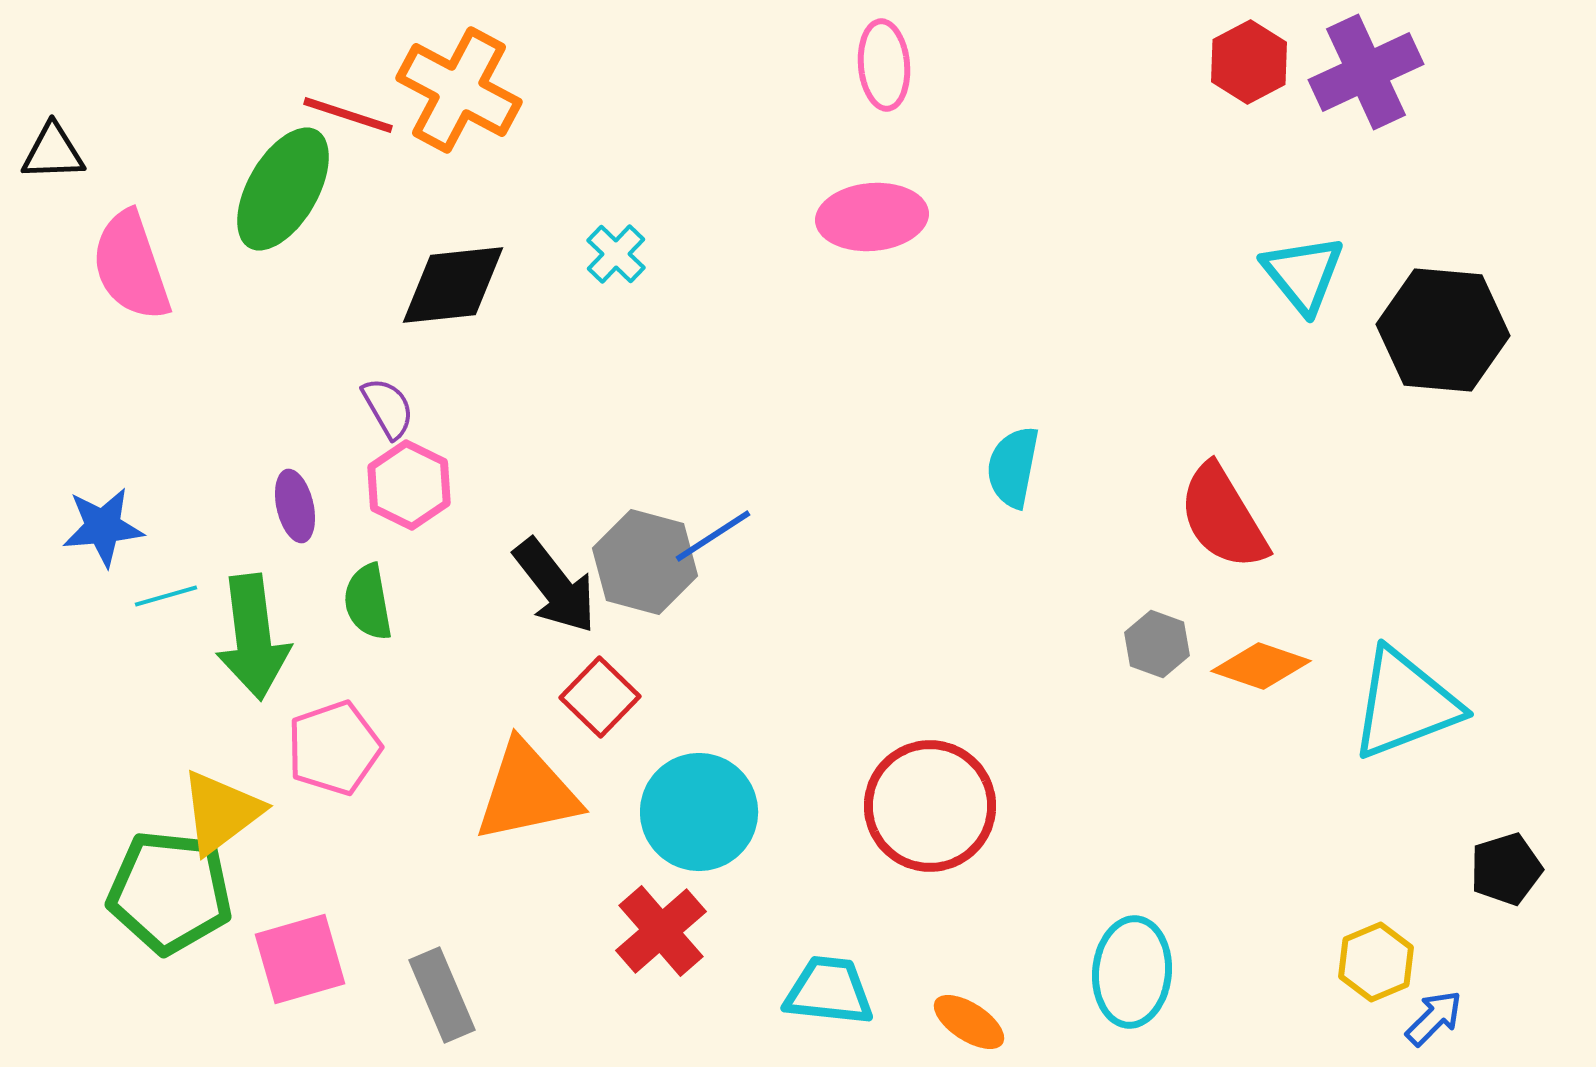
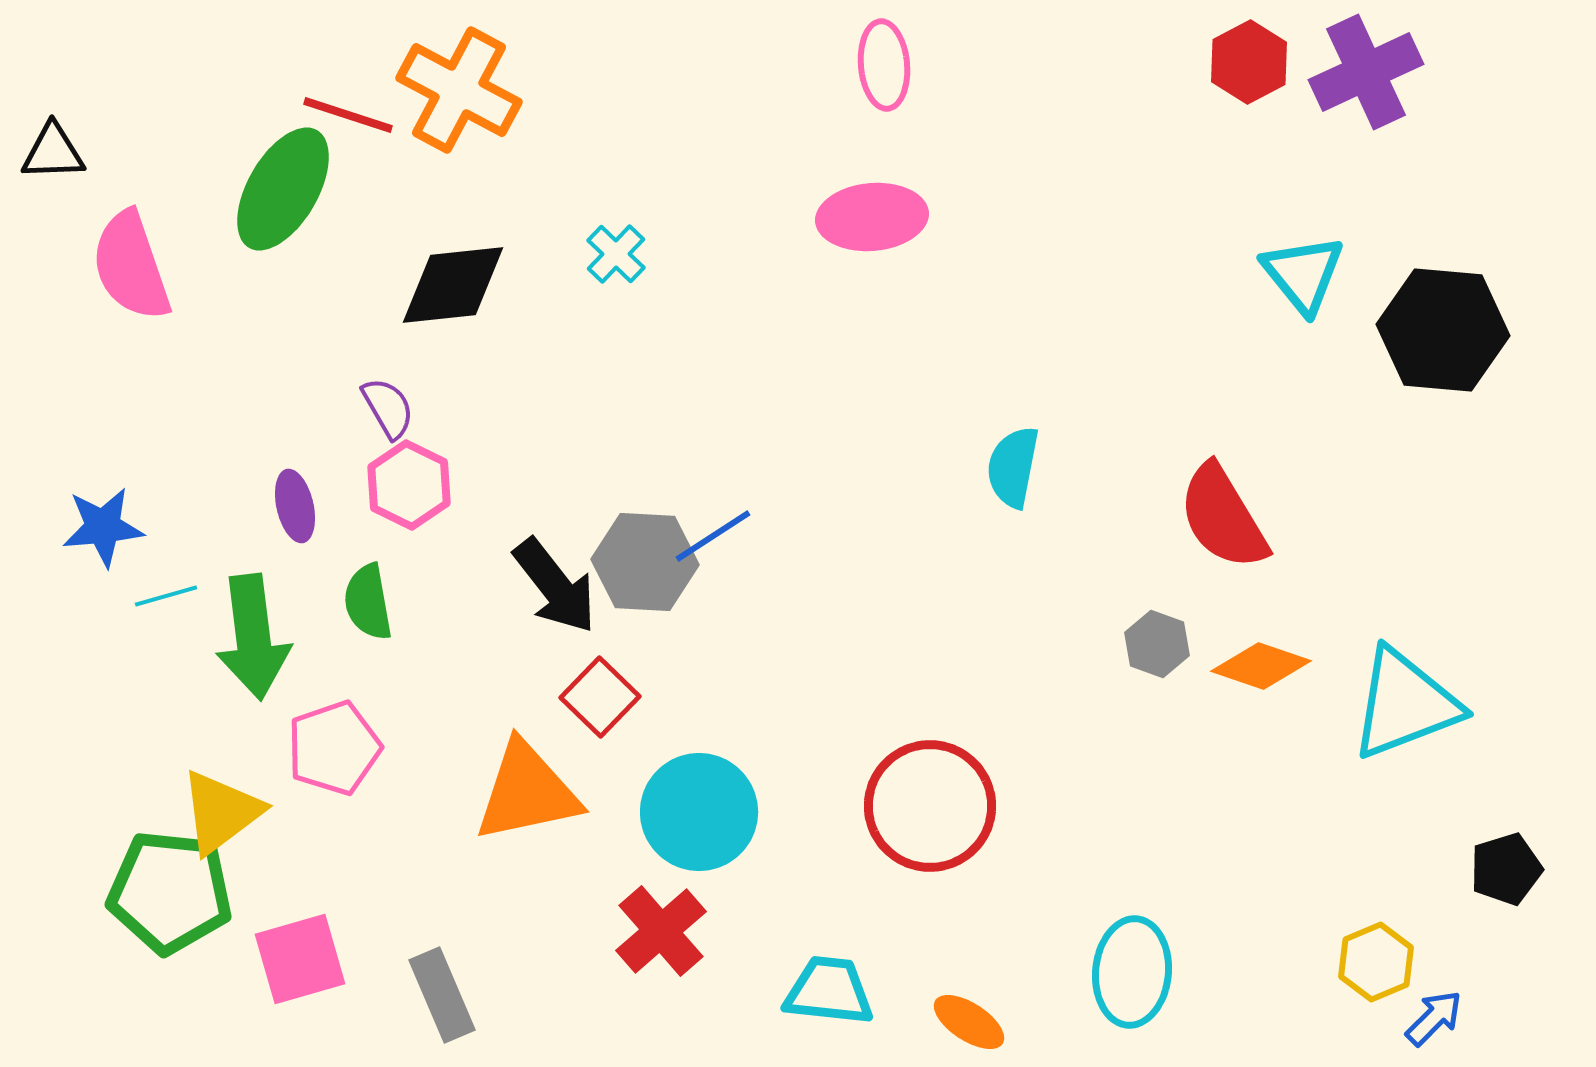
gray hexagon at (645, 562): rotated 12 degrees counterclockwise
